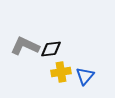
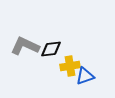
yellow cross: moved 9 px right, 6 px up
blue triangle: rotated 30 degrees clockwise
